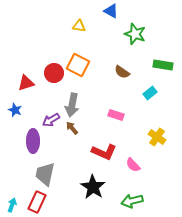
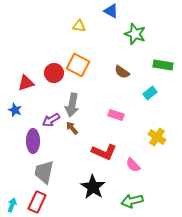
gray trapezoid: moved 1 px left, 2 px up
